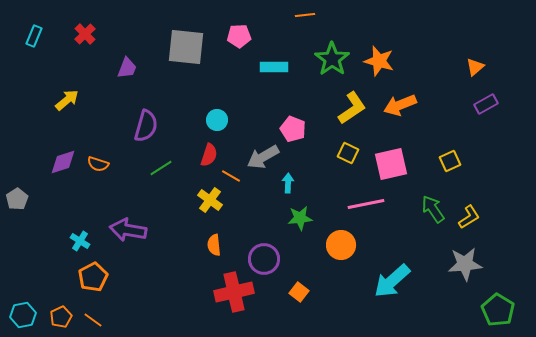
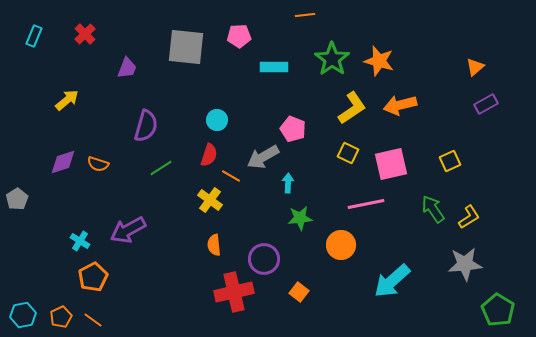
orange arrow at (400, 105): rotated 8 degrees clockwise
purple arrow at (128, 230): rotated 39 degrees counterclockwise
